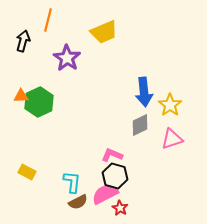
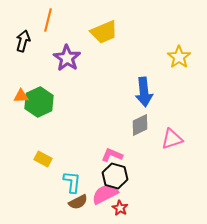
yellow star: moved 9 px right, 48 px up
yellow rectangle: moved 16 px right, 13 px up
